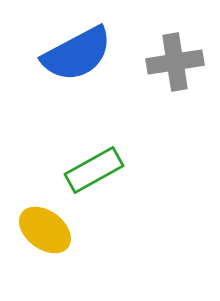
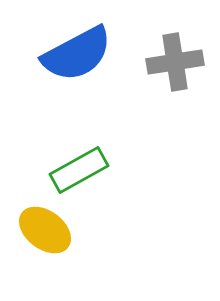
green rectangle: moved 15 px left
